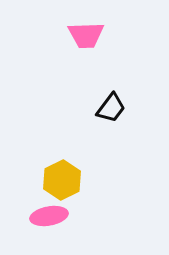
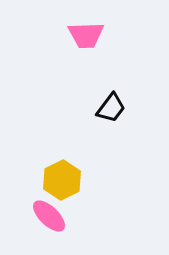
pink ellipse: rotated 54 degrees clockwise
